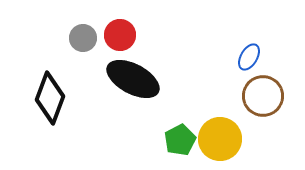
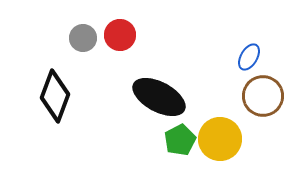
black ellipse: moved 26 px right, 18 px down
black diamond: moved 5 px right, 2 px up
